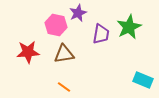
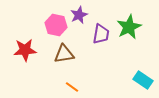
purple star: moved 1 px right, 2 px down
red star: moved 3 px left, 2 px up
cyan rectangle: rotated 12 degrees clockwise
orange line: moved 8 px right
